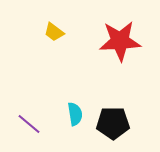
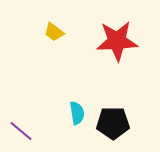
red star: moved 3 px left
cyan semicircle: moved 2 px right, 1 px up
purple line: moved 8 px left, 7 px down
